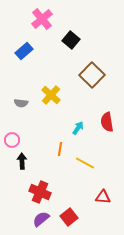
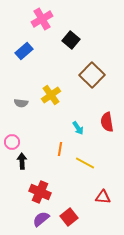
pink cross: rotated 10 degrees clockwise
yellow cross: rotated 12 degrees clockwise
cyan arrow: rotated 112 degrees clockwise
pink circle: moved 2 px down
